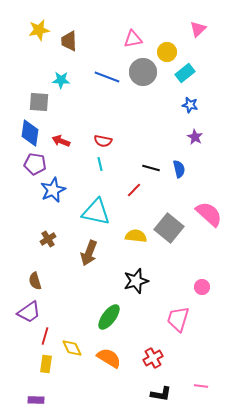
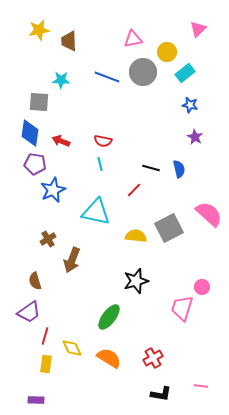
gray square at (169, 228): rotated 24 degrees clockwise
brown arrow at (89, 253): moved 17 px left, 7 px down
pink trapezoid at (178, 319): moved 4 px right, 11 px up
